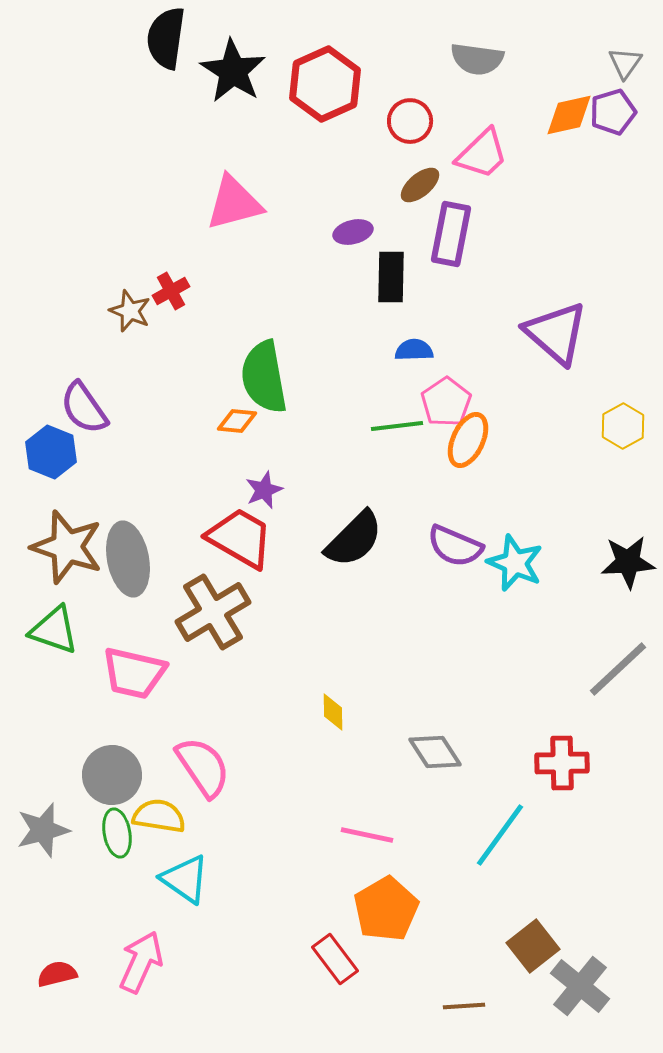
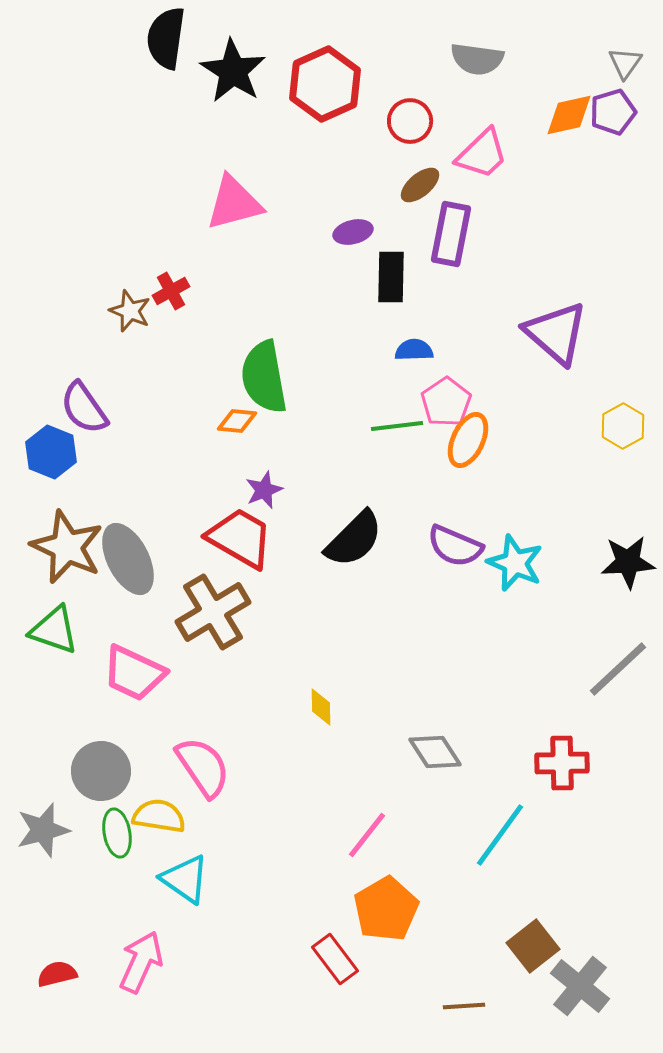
brown star at (67, 547): rotated 6 degrees clockwise
gray ellipse at (128, 559): rotated 16 degrees counterclockwise
pink trapezoid at (134, 673): rotated 12 degrees clockwise
yellow diamond at (333, 712): moved 12 px left, 5 px up
gray circle at (112, 775): moved 11 px left, 4 px up
pink line at (367, 835): rotated 64 degrees counterclockwise
